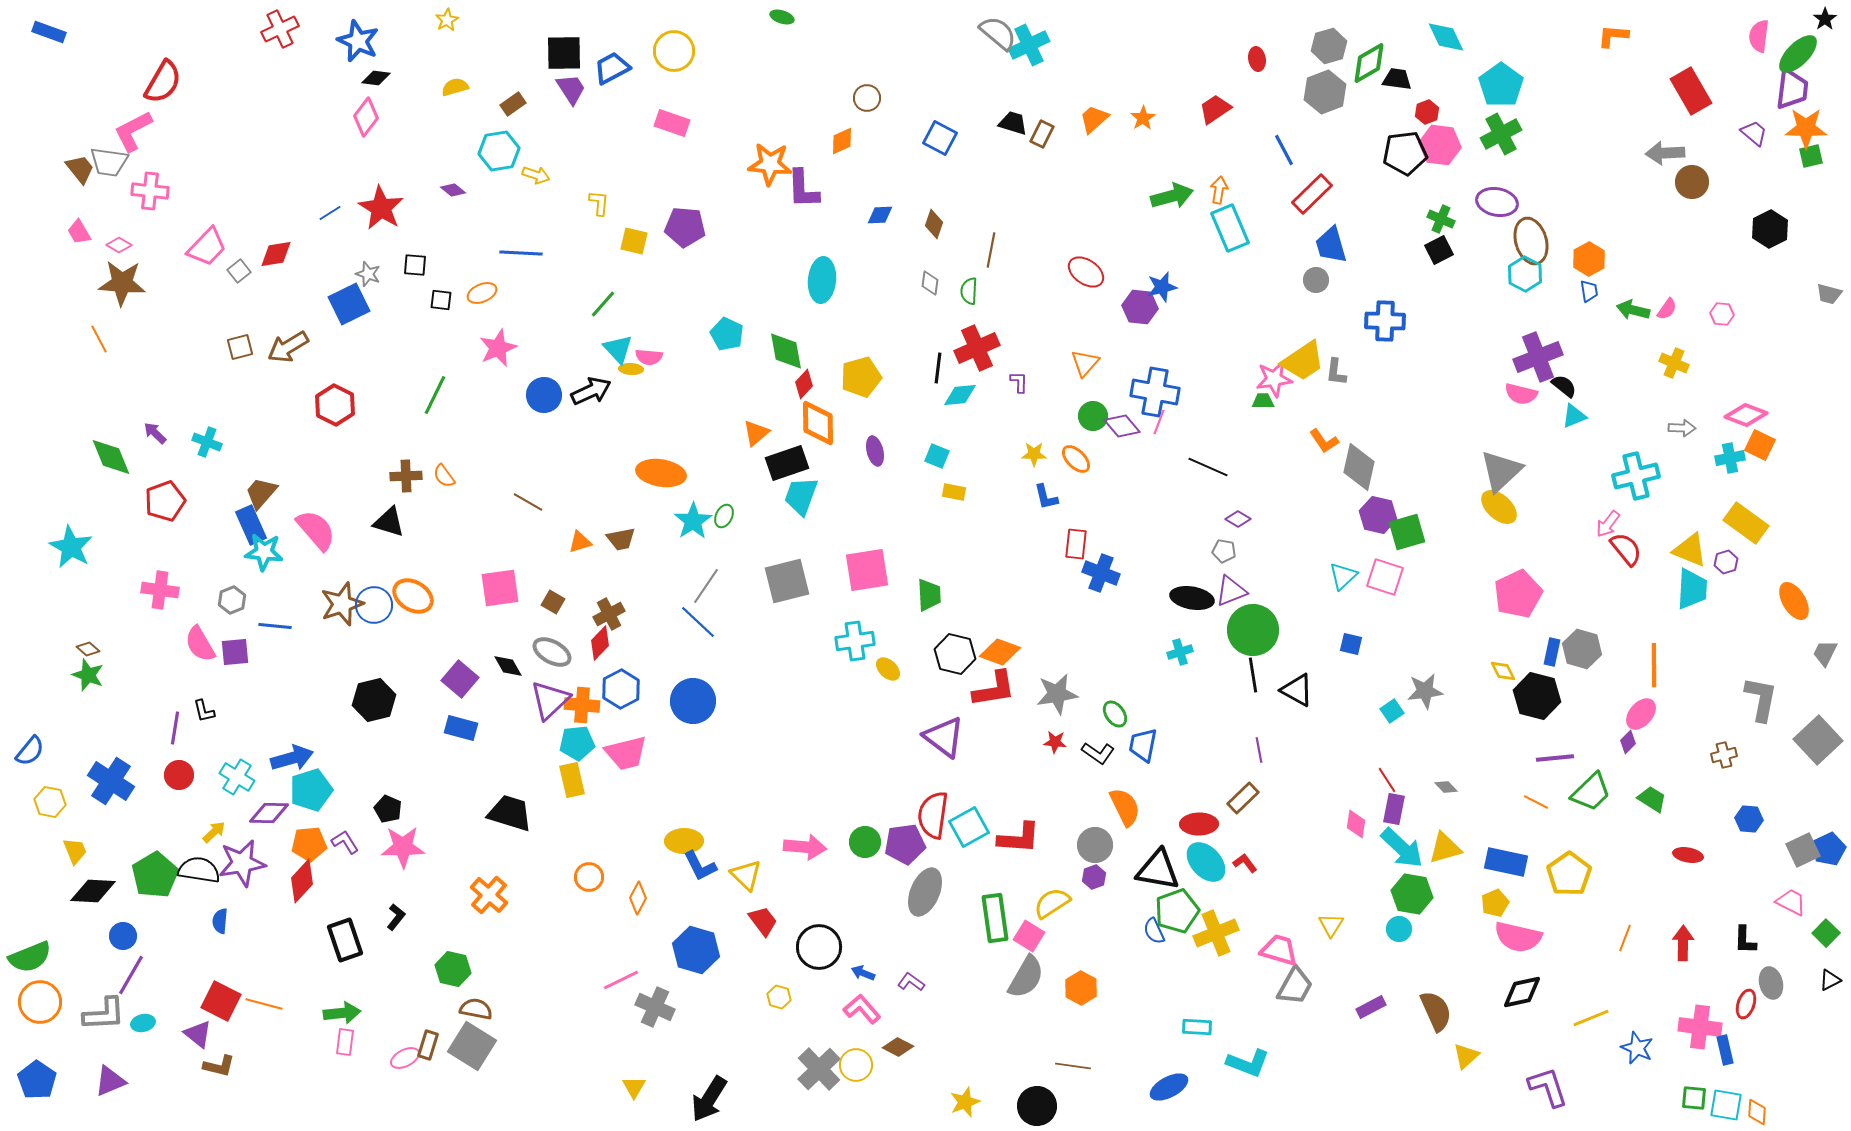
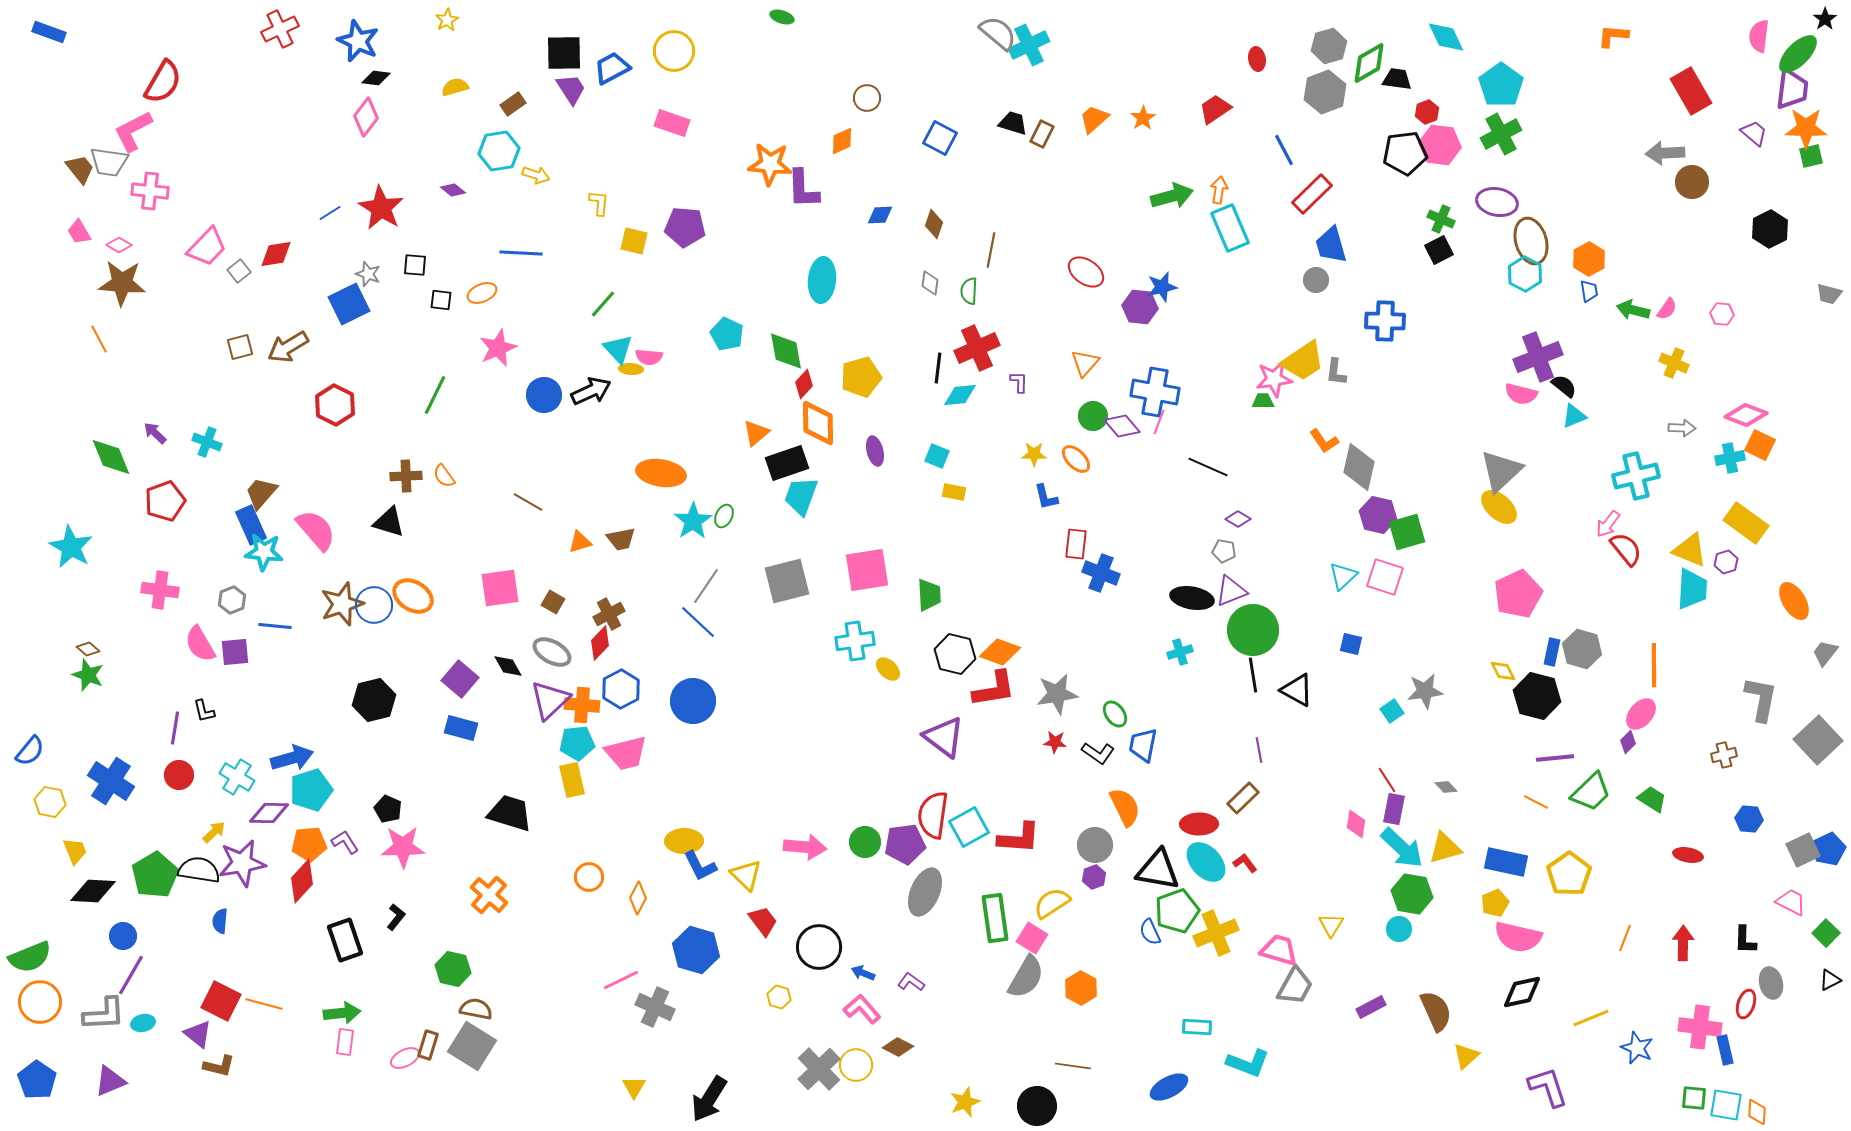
gray trapezoid at (1825, 653): rotated 12 degrees clockwise
blue semicircle at (1154, 931): moved 4 px left, 1 px down
pink square at (1029, 936): moved 3 px right, 2 px down
